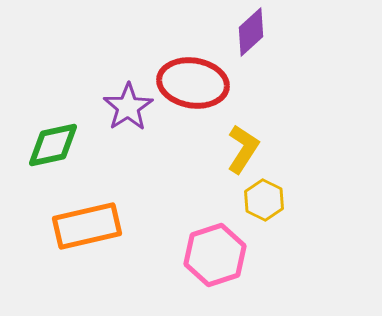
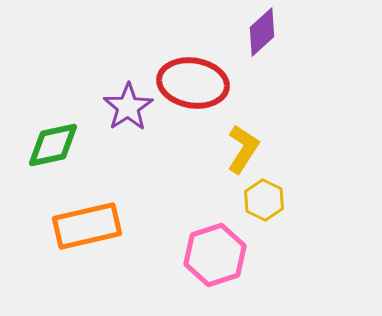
purple diamond: moved 11 px right
